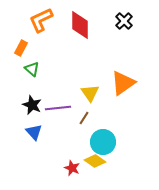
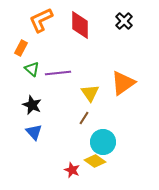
purple line: moved 35 px up
red star: moved 2 px down
